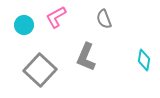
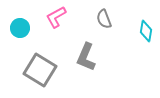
cyan circle: moved 4 px left, 3 px down
cyan diamond: moved 2 px right, 29 px up
gray square: rotated 12 degrees counterclockwise
